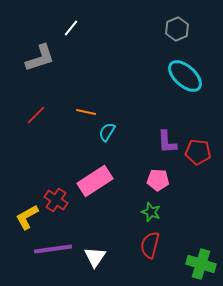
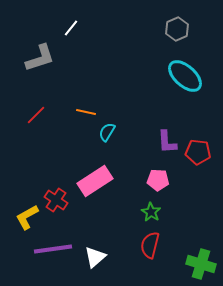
green star: rotated 12 degrees clockwise
white triangle: rotated 15 degrees clockwise
